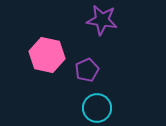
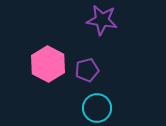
pink hexagon: moved 1 px right, 9 px down; rotated 16 degrees clockwise
purple pentagon: rotated 10 degrees clockwise
